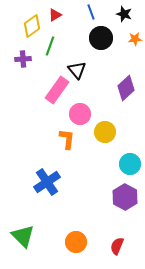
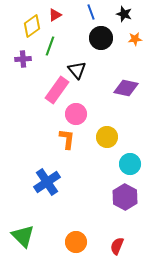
purple diamond: rotated 55 degrees clockwise
pink circle: moved 4 px left
yellow circle: moved 2 px right, 5 px down
